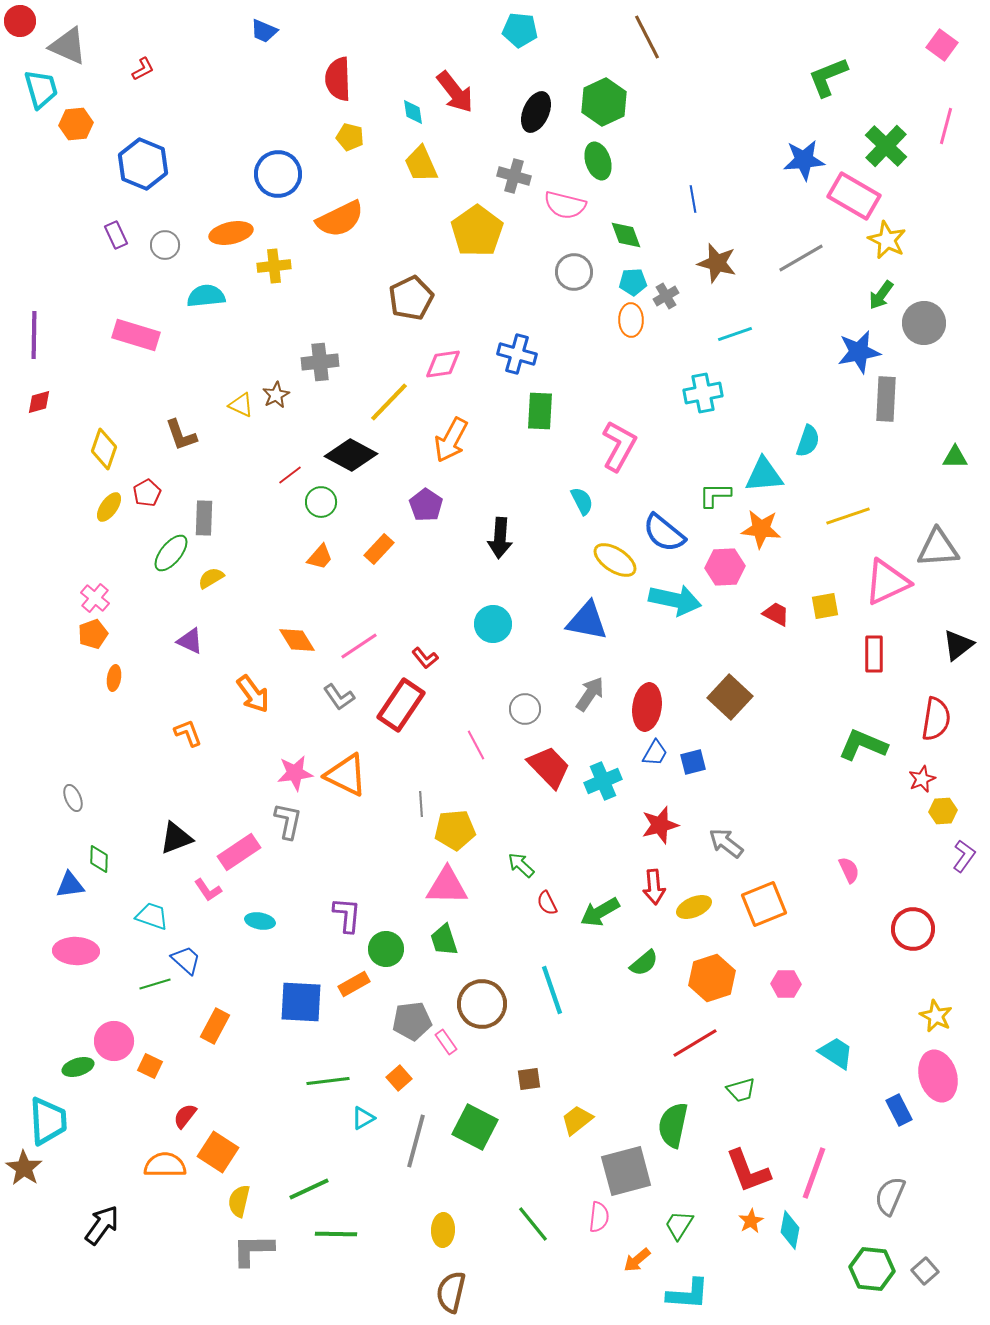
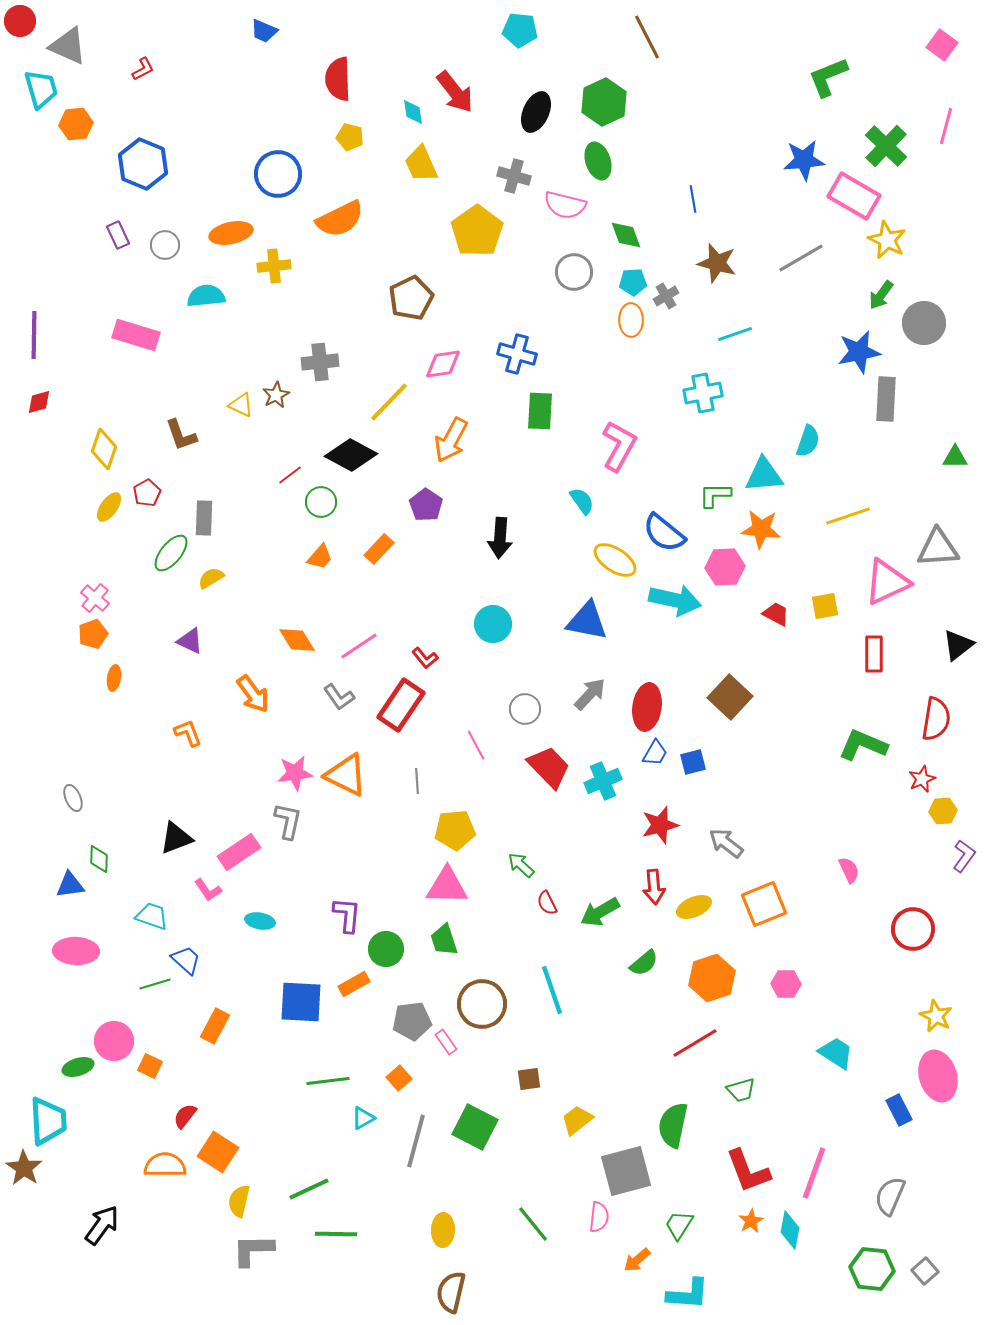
purple rectangle at (116, 235): moved 2 px right
cyan semicircle at (582, 501): rotated 8 degrees counterclockwise
gray arrow at (590, 694): rotated 9 degrees clockwise
gray line at (421, 804): moved 4 px left, 23 px up
